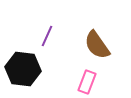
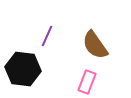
brown semicircle: moved 2 px left
